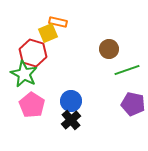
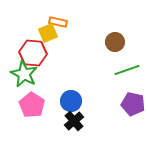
brown circle: moved 6 px right, 7 px up
red hexagon: rotated 12 degrees counterclockwise
black cross: moved 3 px right, 1 px down
